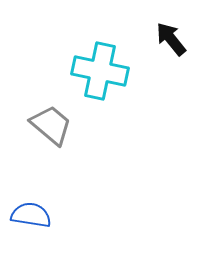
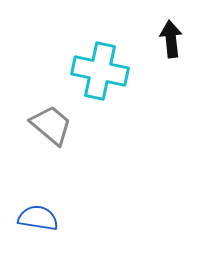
black arrow: rotated 33 degrees clockwise
blue semicircle: moved 7 px right, 3 px down
